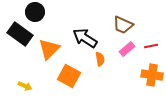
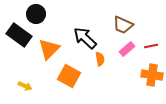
black circle: moved 1 px right, 2 px down
black rectangle: moved 1 px left, 1 px down
black arrow: rotated 10 degrees clockwise
